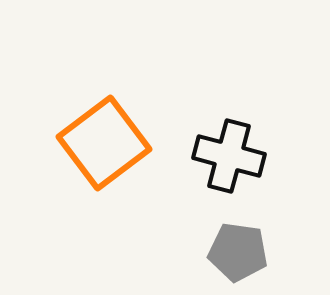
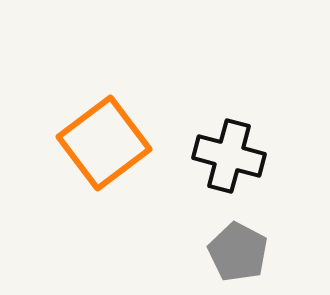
gray pentagon: rotated 20 degrees clockwise
